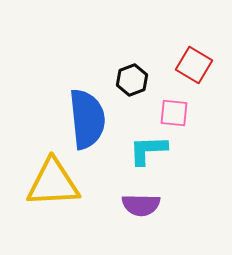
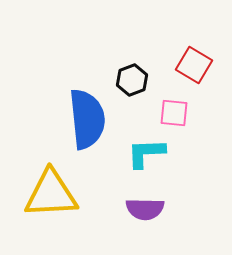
cyan L-shape: moved 2 px left, 3 px down
yellow triangle: moved 2 px left, 11 px down
purple semicircle: moved 4 px right, 4 px down
